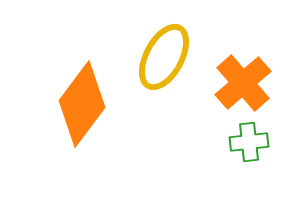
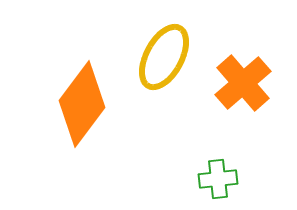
green cross: moved 31 px left, 37 px down
